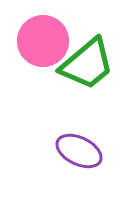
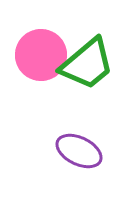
pink circle: moved 2 px left, 14 px down
